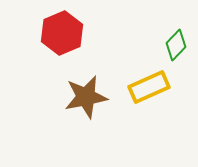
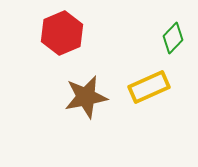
green diamond: moved 3 px left, 7 px up
